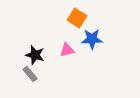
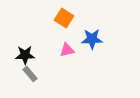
orange square: moved 13 px left
black star: moved 10 px left; rotated 18 degrees counterclockwise
